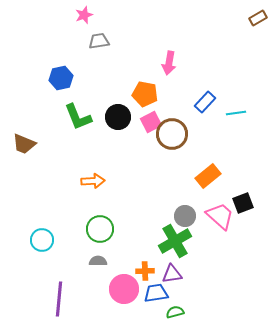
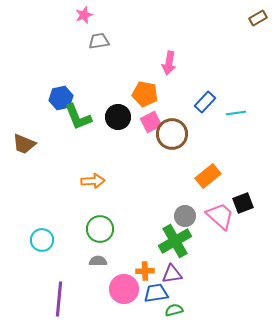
blue hexagon: moved 20 px down
green semicircle: moved 1 px left, 2 px up
